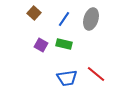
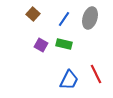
brown square: moved 1 px left, 1 px down
gray ellipse: moved 1 px left, 1 px up
red line: rotated 24 degrees clockwise
blue trapezoid: moved 2 px right, 2 px down; rotated 55 degrees counterclockwise
